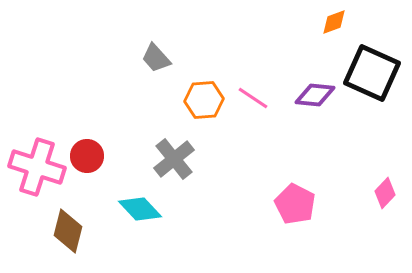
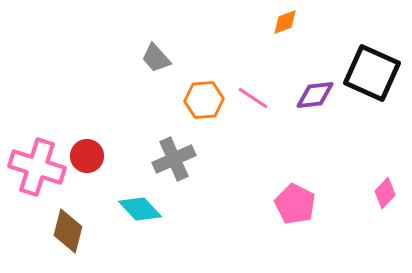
orange diamond: moved 49 px left
purple diamond: rotated 12 degrees counterclockwise
gray cross: rotated 15 degrees clockwise
